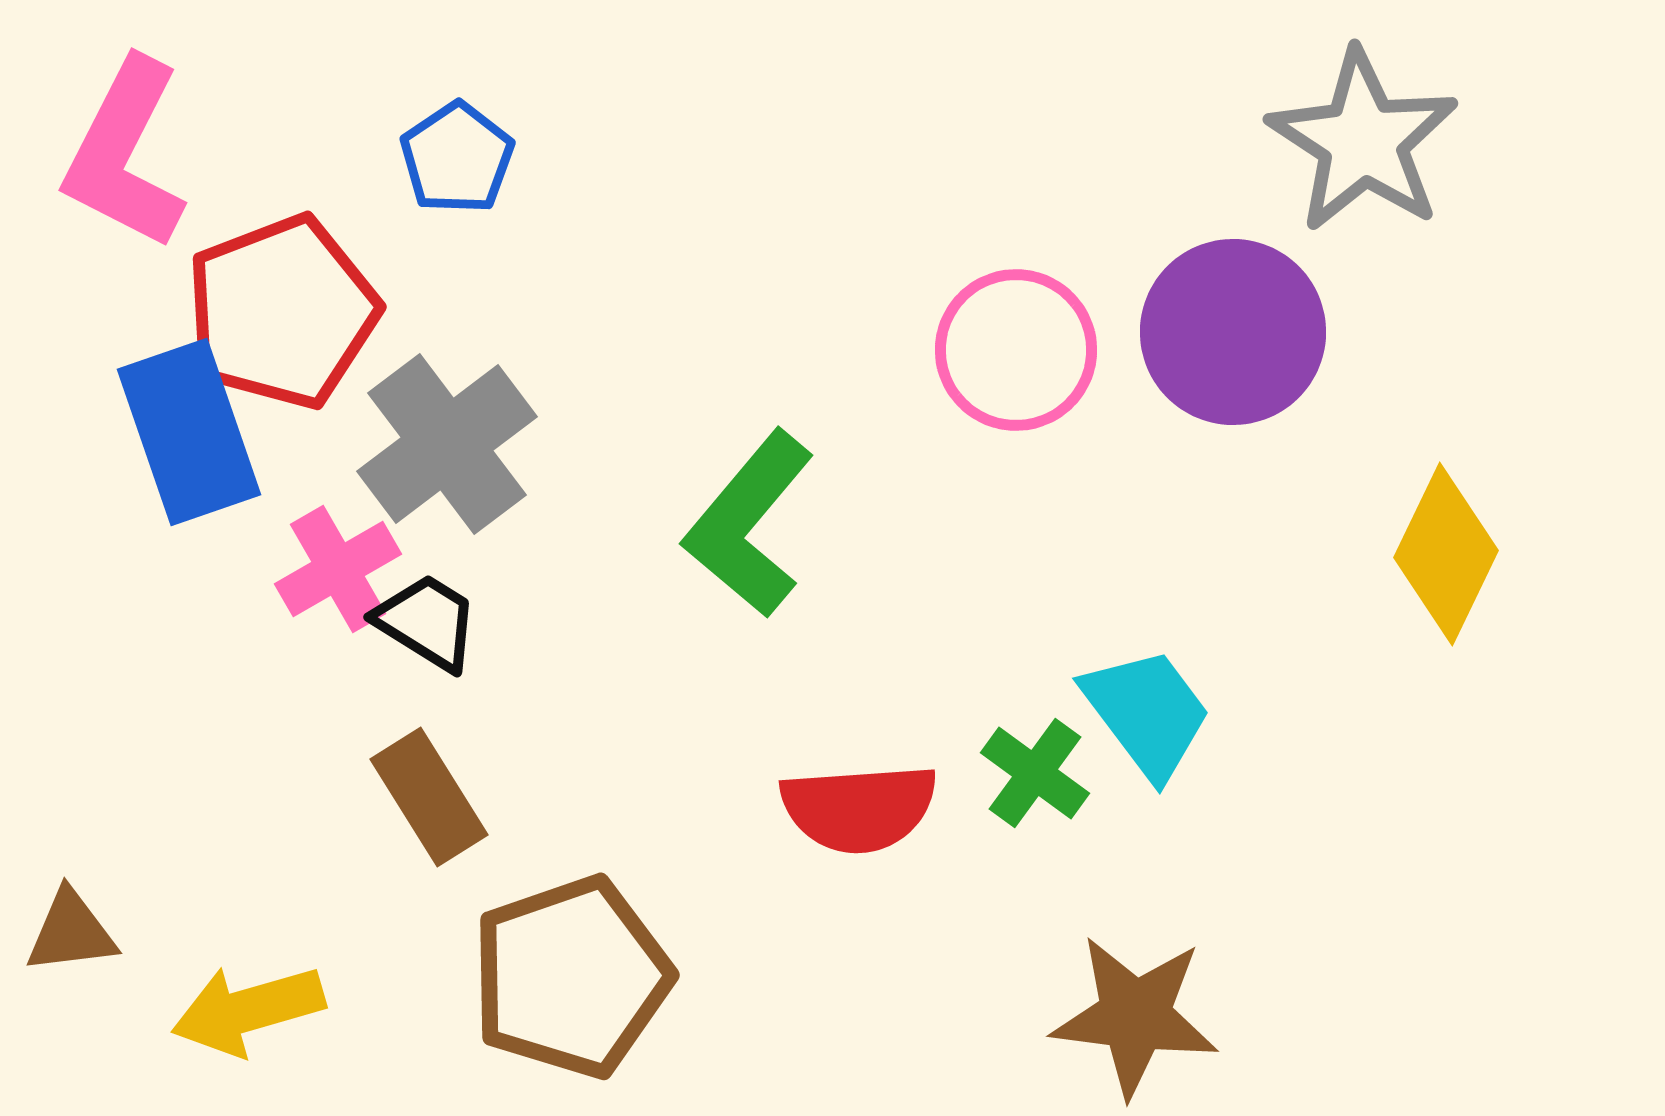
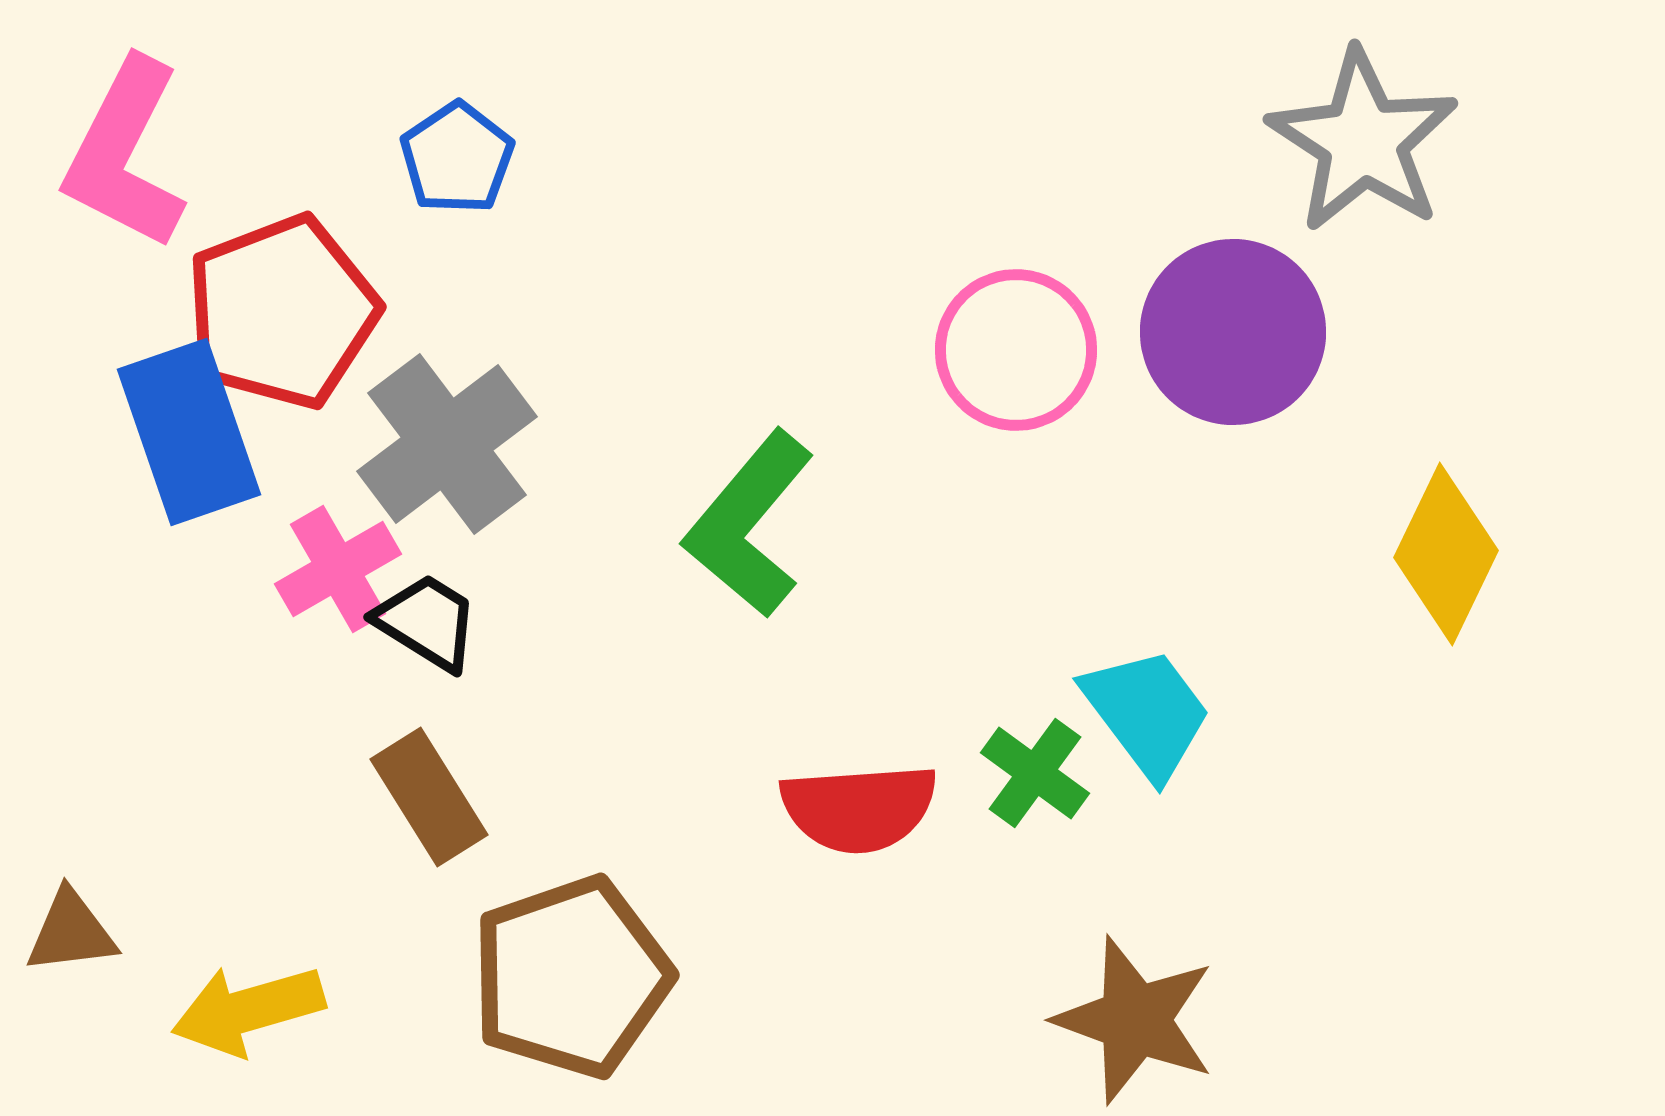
brown star: moved 4 px down; rotated 13 degrees clockwise
